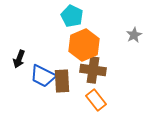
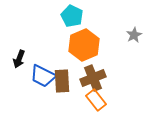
brown cross: moved 8 px down; rotated 30 degrees counterclockwise
